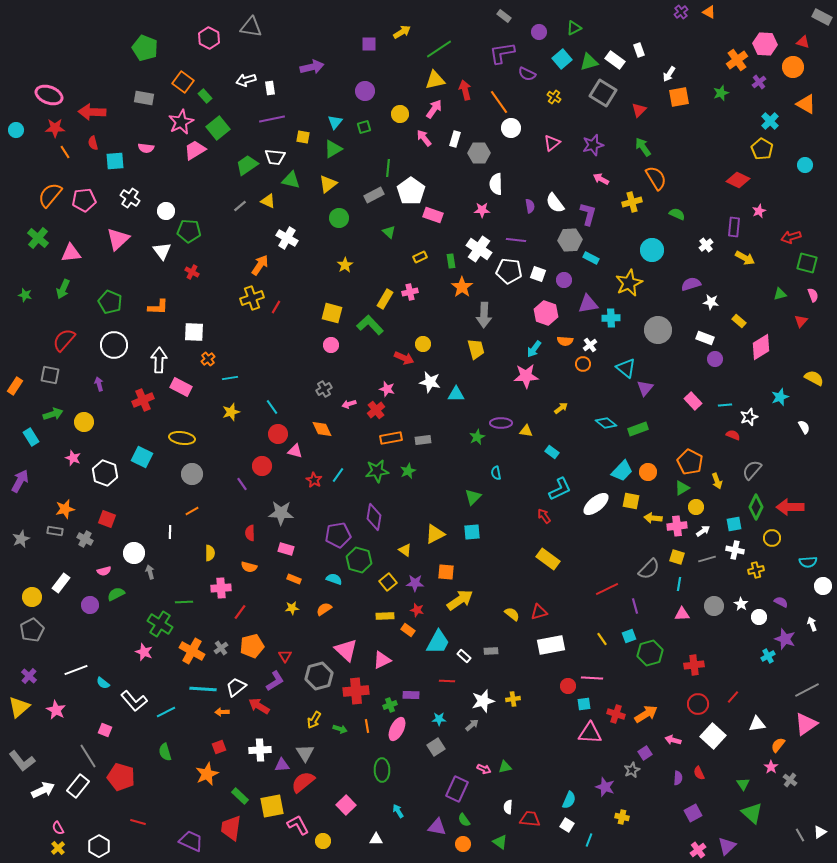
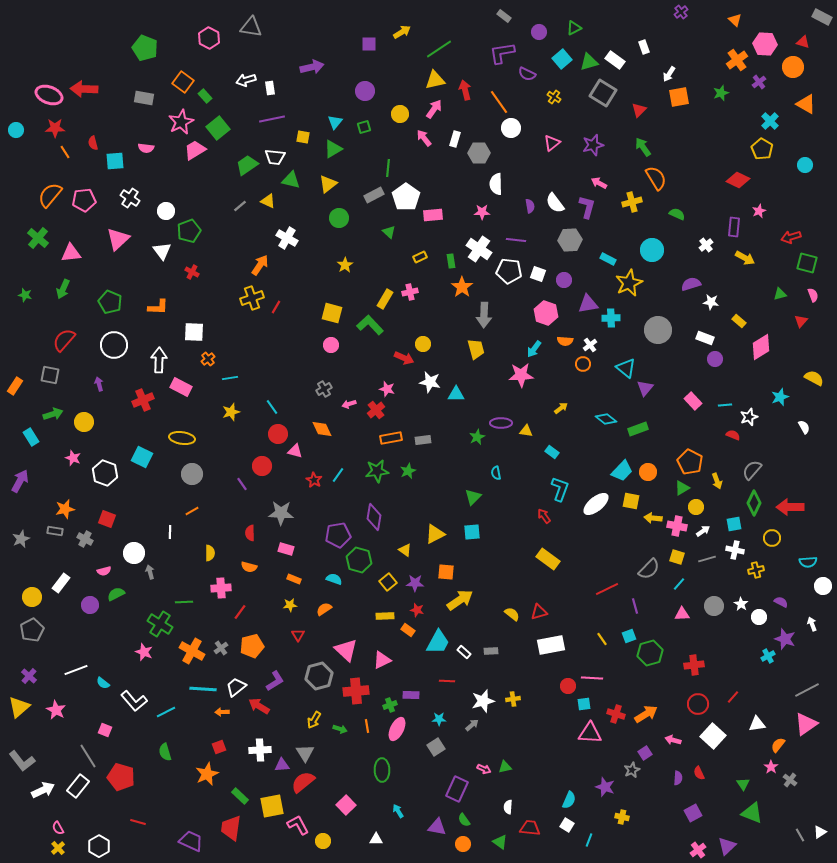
orange triangle at (709, 12): moved 26 px right, 8 px down; rotated 16 degrees clockwise
white rectangle at (639, 50): moved 5 px right, 3 px up
red arrow at (92, 112): moved 8 px left, 23 px up
pink arrow at (601, 179): moved 2 px left, 4 px down
white pentagon at (411, 191): moved 5 px left, 6 px down
pink star at (482, 210): moved 2 px down
purple L-shape at (588, 214): moved 1 px left, 7 px up
pink rectangle at (433, 215): rotated 24 degrees counterclockwise
green pentagon at (189, 231): rotated 25 degrees counterclockwise
cyan rectangle at (591, 258): moved 17 px right, 1 px down
pink star at (526, 376): moved 5 px left, 1 px up
cyan diamond at (606, 423): moved 4 px up
cyan L-shape at (560, 489): rotated 45 degrees counterclockwise
green diamond at (756, 507): moved 2 px left, 4 px up
pink cross at (677, 526): rotated 18 degrees clockwise
cyan line at (679, 584): rotated 32 degrees clockwise
yellow star at (292, 608): moved 2 px left, 3 px up
red triangle at (285, 656): moved 13 px right, 21 px up
white rectangle at (464, 656): moved 4 px up
green triangle at (752, 813): rotated 20 degrees counterclockwise
red trapezoid at (530, 819): moved 9 px down
